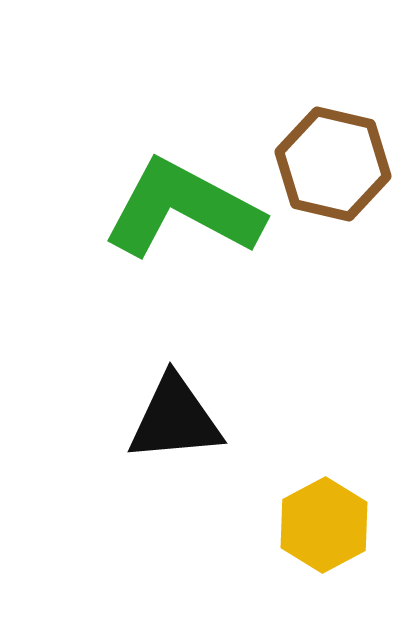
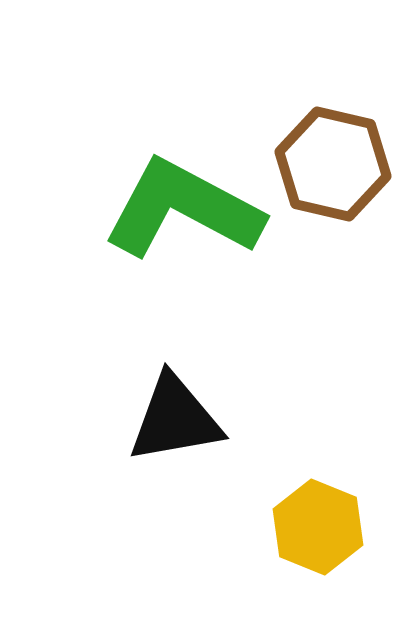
black triangle: rotated 5 degrees counterclockwise
yellow hexagon: moved 6 px left, 2 px down; rotated 10 degrees counterclockwise
